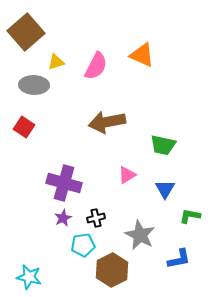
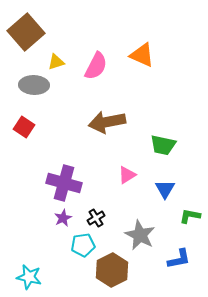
black cross: rotated 18 degrees counterclockwise
